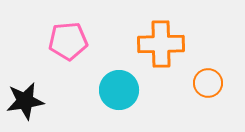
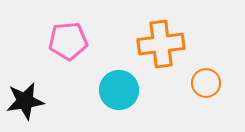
orange cross: rotated 6 degrees counterclockwise
orange circle: moved 2 px left
